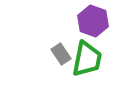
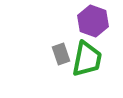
gray rectangle: rotated 15 degrees clockwise
